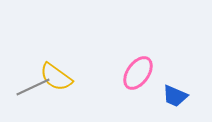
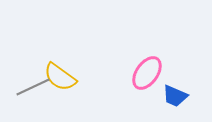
pink ellipse: moved 9 px right
yellow semicircle: moved 4 px right
